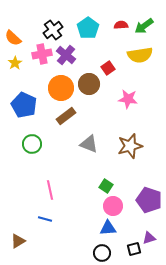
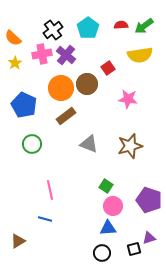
brown circle: moved 2 px left
